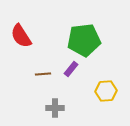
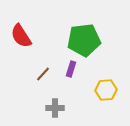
purple rectangle: rotated 21 degrees counterclockwise
brown line: rotated 42 degrees counterclockwise
yellow hexagon: moved 1 px up
